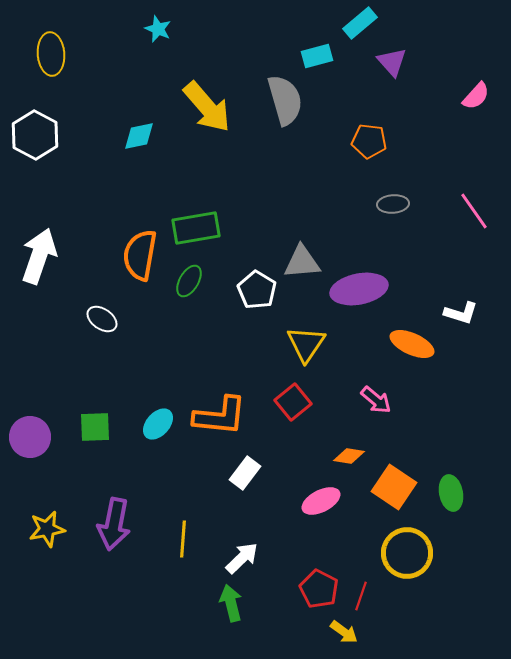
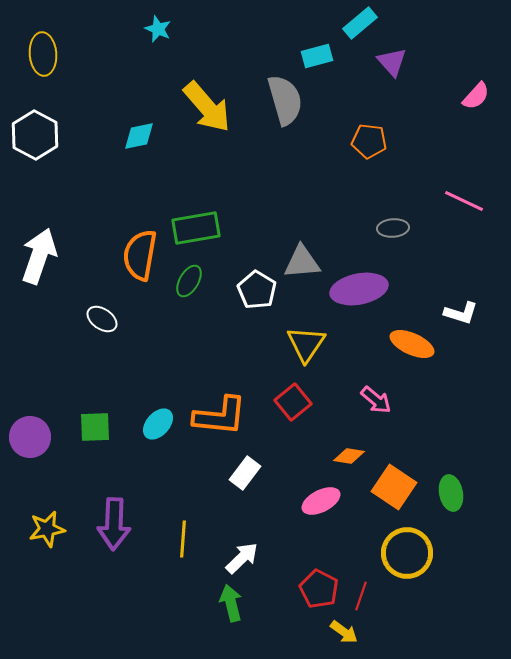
yellow ellipse at (51, 54): moved 8 px left
gray ellipse at (393, 204): moved 24 px down
pink line at (474, 211): moved 10 px left, 10 px up; rotated 30 degrees counterclockwise
purple arrow at (114, 524): rotated 9 degrees counterclockwise
